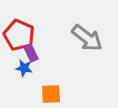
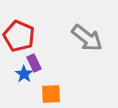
red pentagon: moved 1 px down
purple rectangle: moved 3 px right, 10 px down
blue star: moved 6 px down; rotated 24 degrees clockwise
